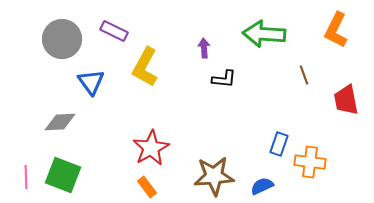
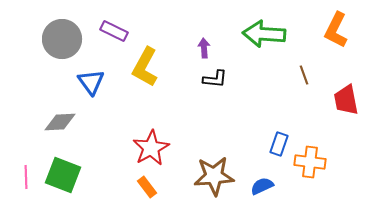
black L-shape: moved 9 px left
